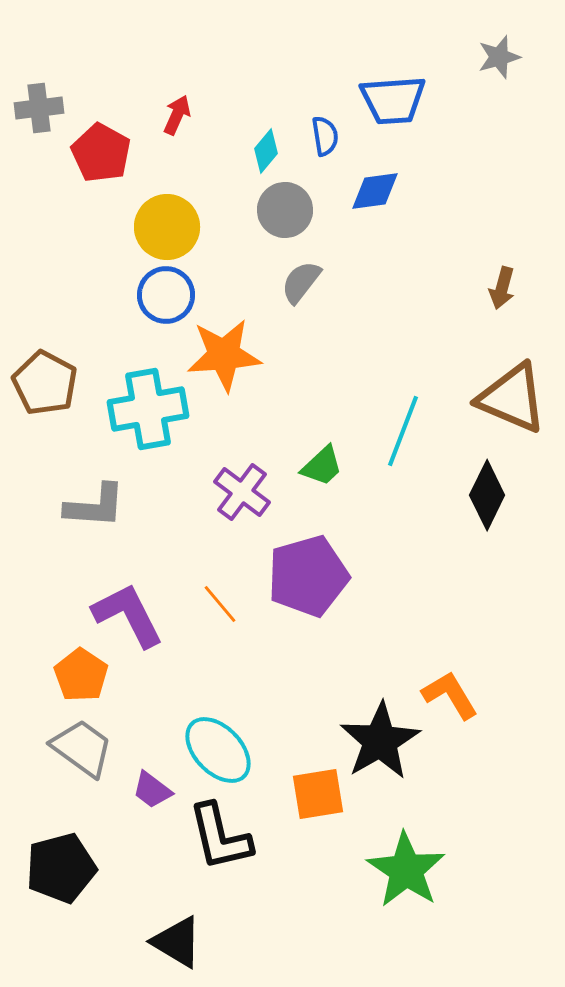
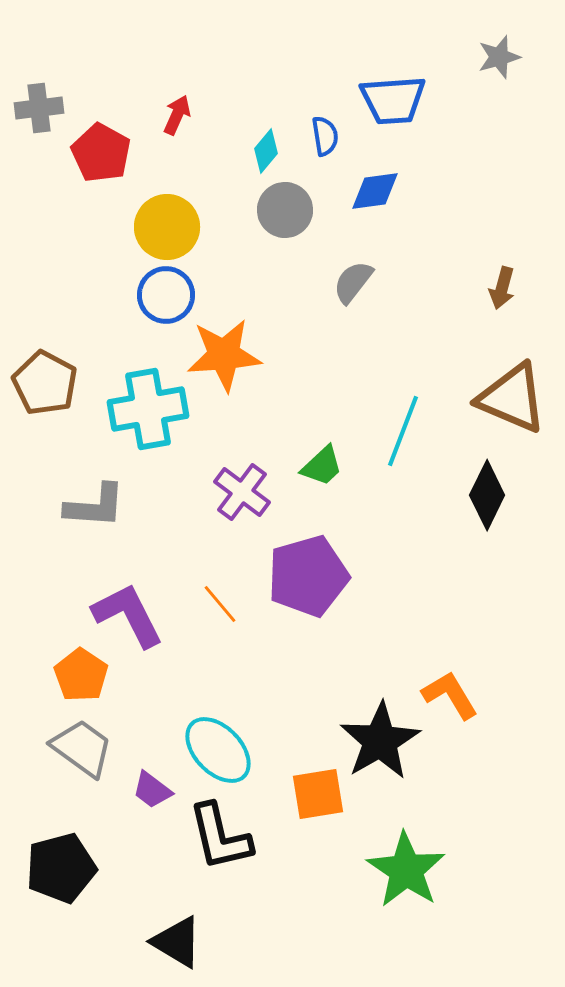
gray semicircle: moved 52 px right
